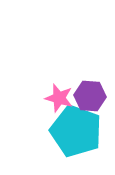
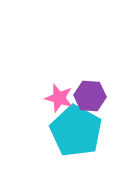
cyan pentagon: rotated 9 degrees clockwise
